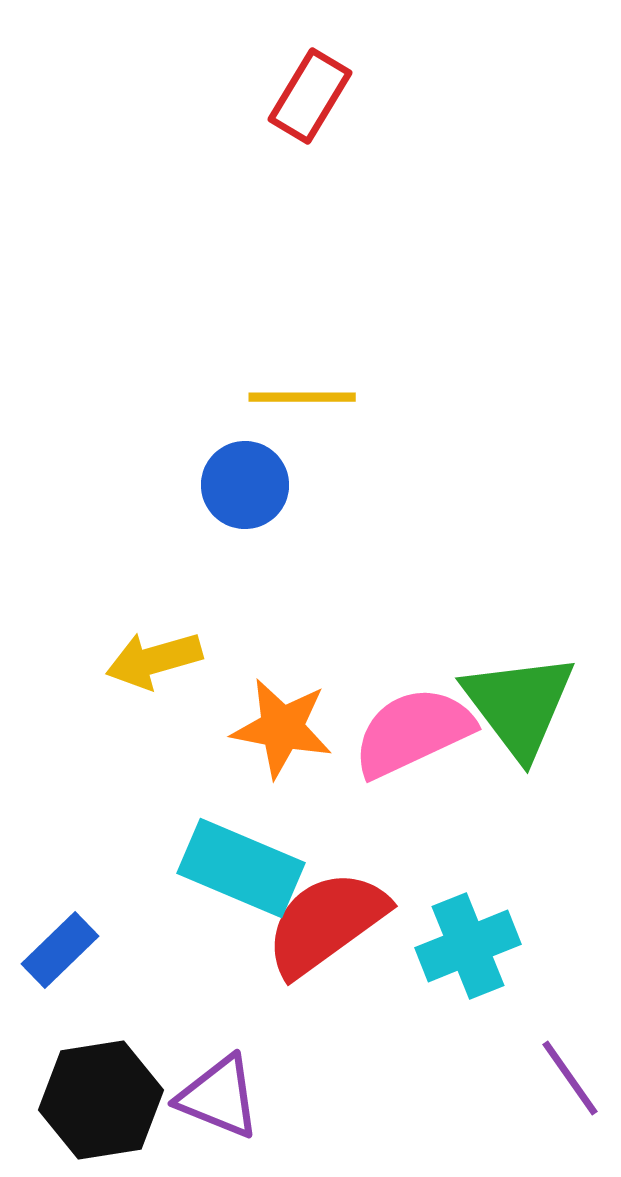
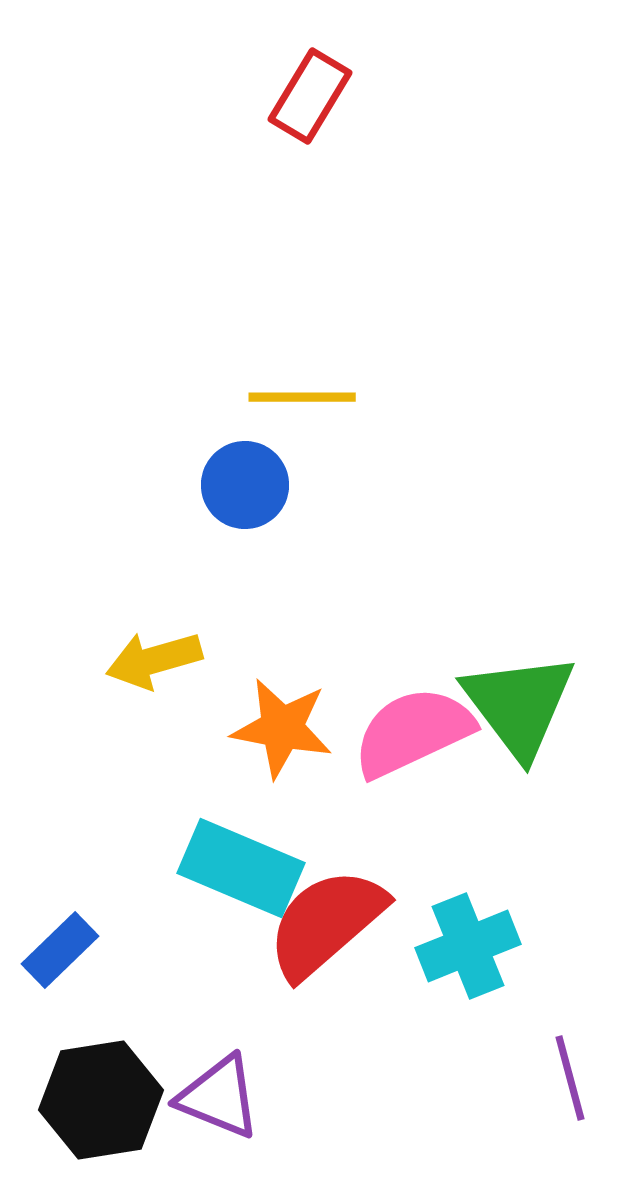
red semicircle: rotated 5 degrees counterclockwise
purple line: rotated 20 degrees clockwise
